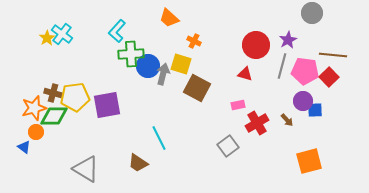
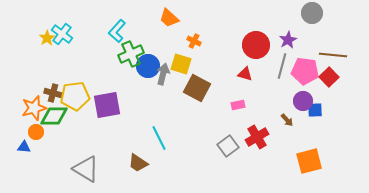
green cross: rotated 20 degrees counterclockwise
yellow pentagon: moved 1 px up
red cross: moved 14 px down
blue triangle: rotated 32 degrees counterclockwise
